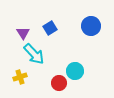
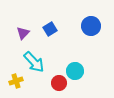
blue square: moved 1 px down
purple triangle: rotated 16 degrees clockwise
cyan arrow: moved 8 px down
yellow cross: moved 4 px left, 4 px down
